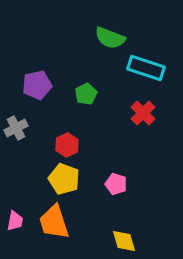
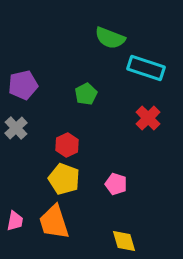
purple pentagon: moved 14 px left
red cross: moved 5 px right, 5 px down
gray cross: rotated 15 degrees counterclockwise
